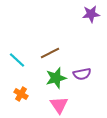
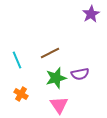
purple star: rotated 24 degrees counterclockwise
cyan line: rotated 24 degrees clockwise
purple semicircle: moved 2 px left
